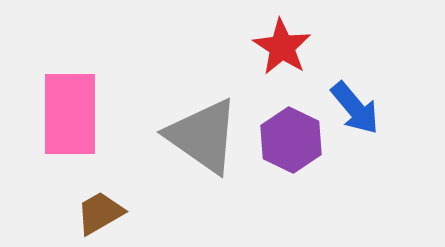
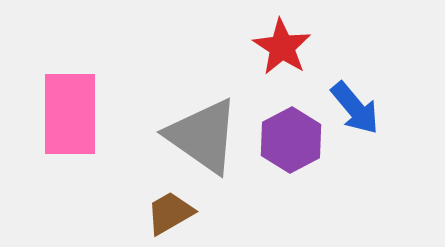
purple hexagon: rotated 6 degrees clockwise
brown trapezoid: moved 70 px right
